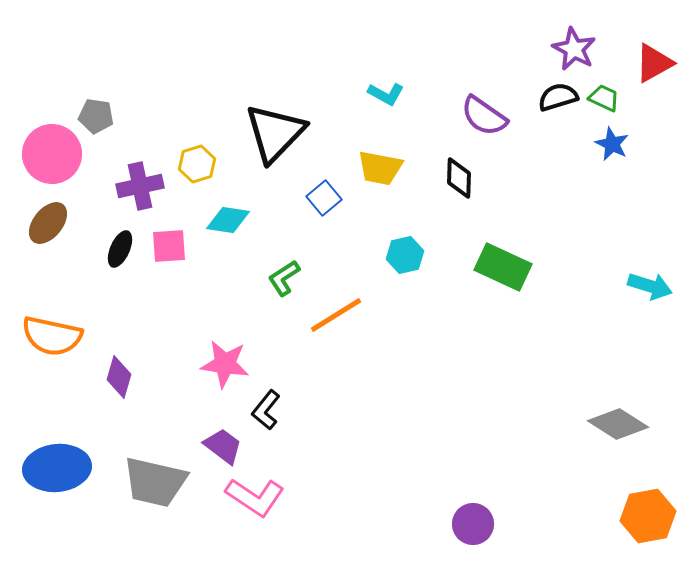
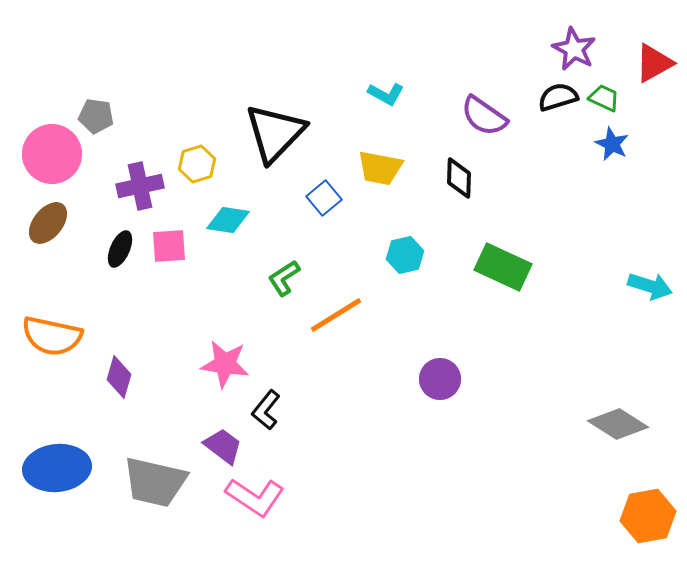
purple circle: moved 33 px left, 145 px up
